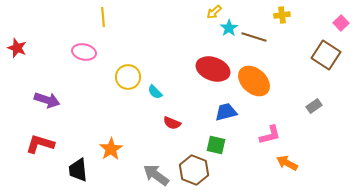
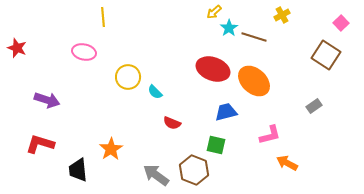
yellow cross: rotated 21 degrees counterclockwise
